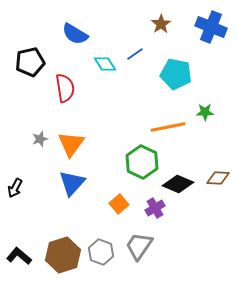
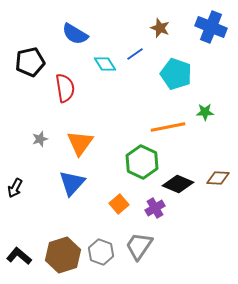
brown star: moved 1 px left, 4 px down; rotated 18 degrees counterclockwise
cyan pentagon: rotated 8 degrees clockwise
orange triangle: moved 9 px right, 1 px up
